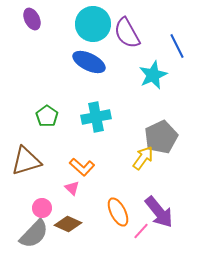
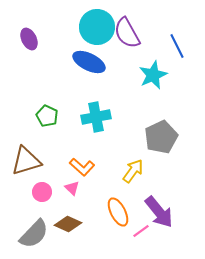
purple ellipse: moved 3 px left, 20 px down
cyan circle: moved 4 px right, 3 px down
green pentagon: rotated 10 degrees counterclockwise
yellow arrow: moved 10 px left, 13 px down
pink circle: moved 16 px up
pink line: rotated 12 degrees clockwise
